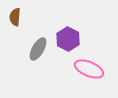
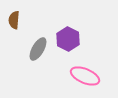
brown semicircle: moved 1 px left, 3 px down
pink ellipse: moved 4 px left, 7 px down
